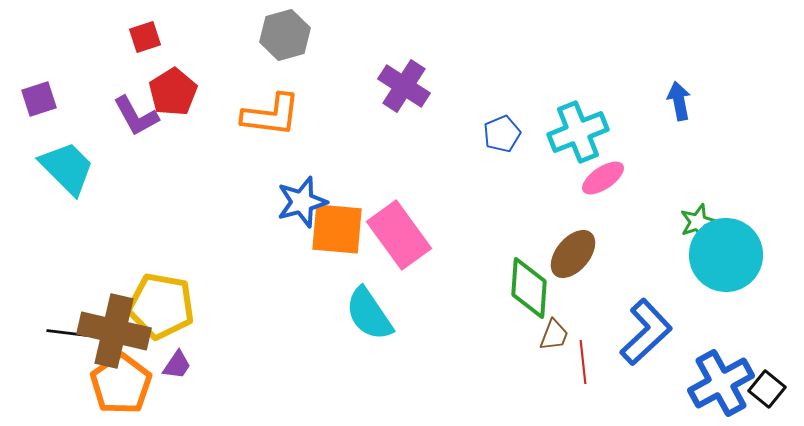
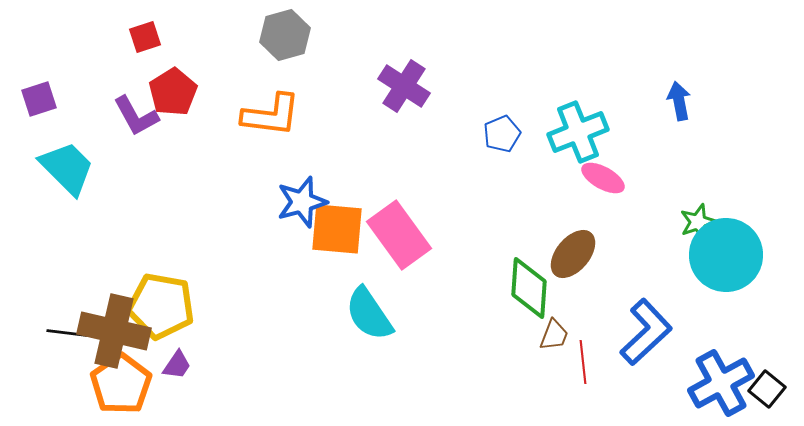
pink ellipse: rotated 63 degrees clockwise
